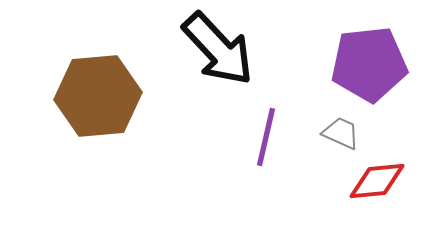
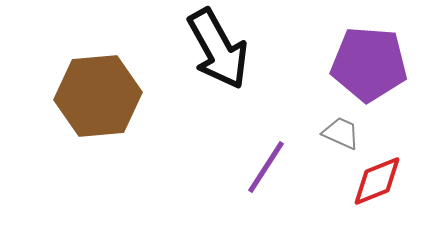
black arrow: rotated 14 degrees clockwise
purple pentagon: rotated 10 degrees clockwise
purple line: moved 30 px down; rotated 20 degrees clockwise
red diamond: rotated 16 degrees counterclockwise
